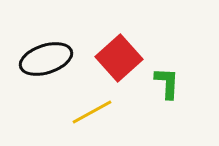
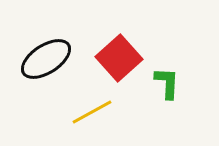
black ellipse: rotated 15 degrees counterclockwise
